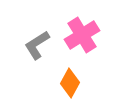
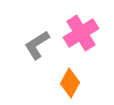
pink cross: moved 1 px left, 2 px up
